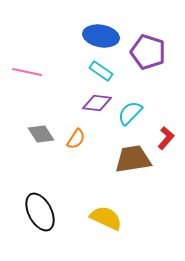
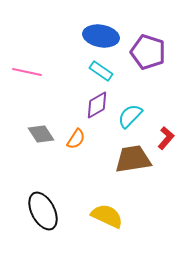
purple diamond: moved 2 px down; rotated 36 degrees counterclockwise
cyan semicircle: moved 3 px down
black ellipse: moved 3 px right, 1 px up
yellow semicircle: moved 1 px right, 2 px up
